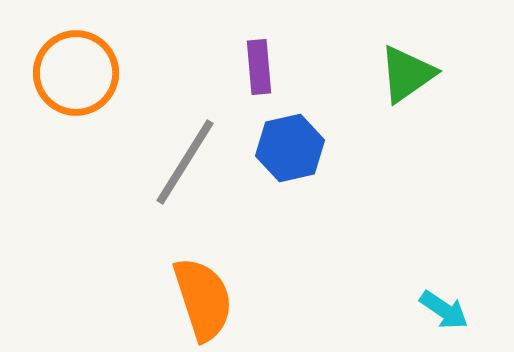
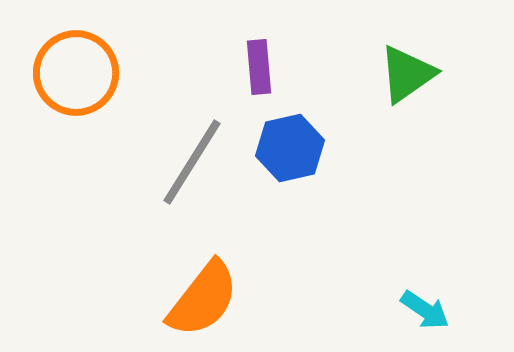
gray line: moved 7 px right
orange semicircle: rotated 56 degrees clockwise
cyan arrow: moved 19 px left
